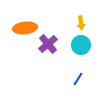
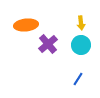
orange ellipse: moved 1 px right, 3 px up
